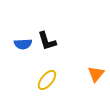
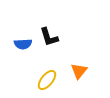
black L-shape: moved 2 px right, 4 px up
orange triangle: moved 17 px left, 3 px up
